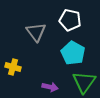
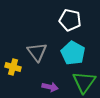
gray triangle: moved 1 px right, 20 px down
